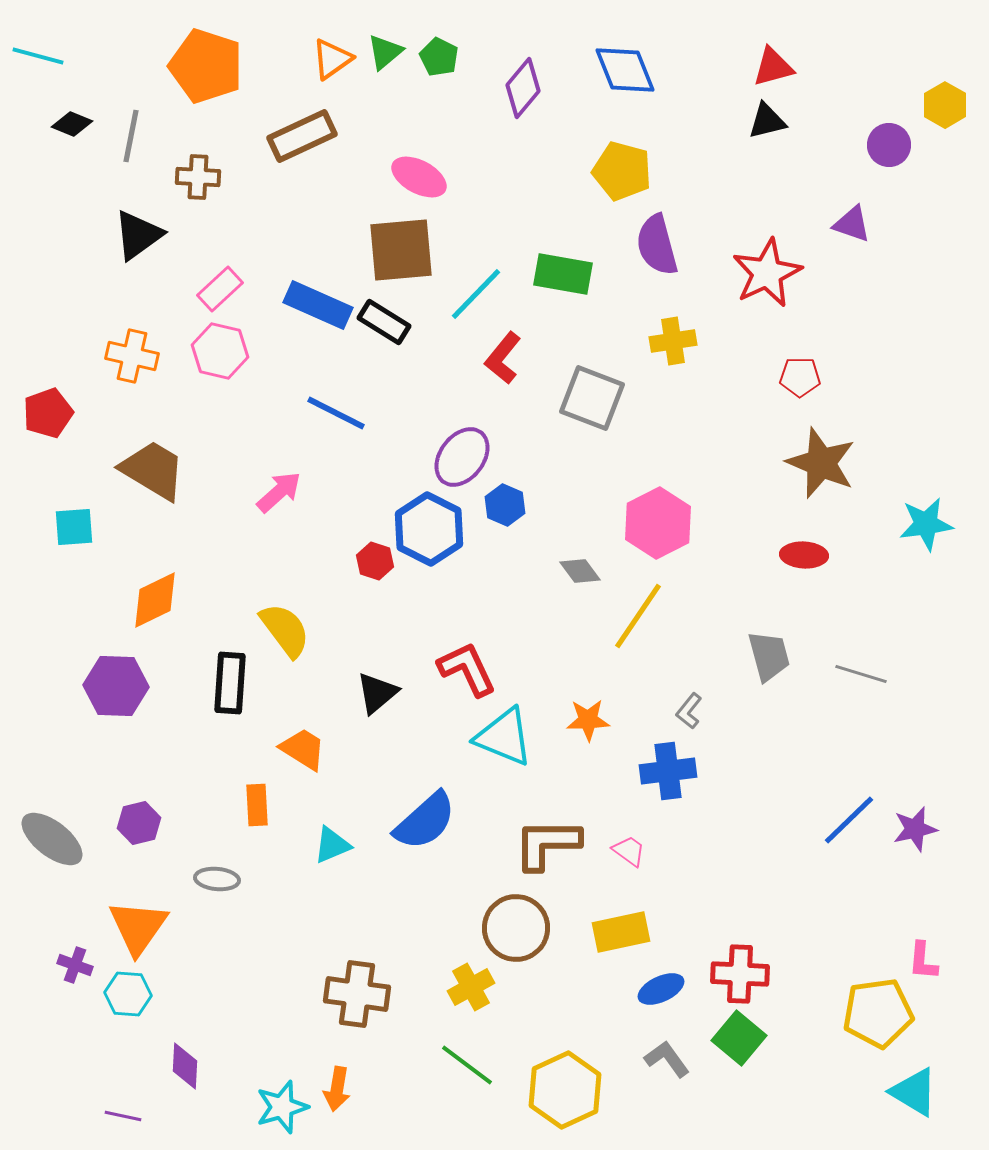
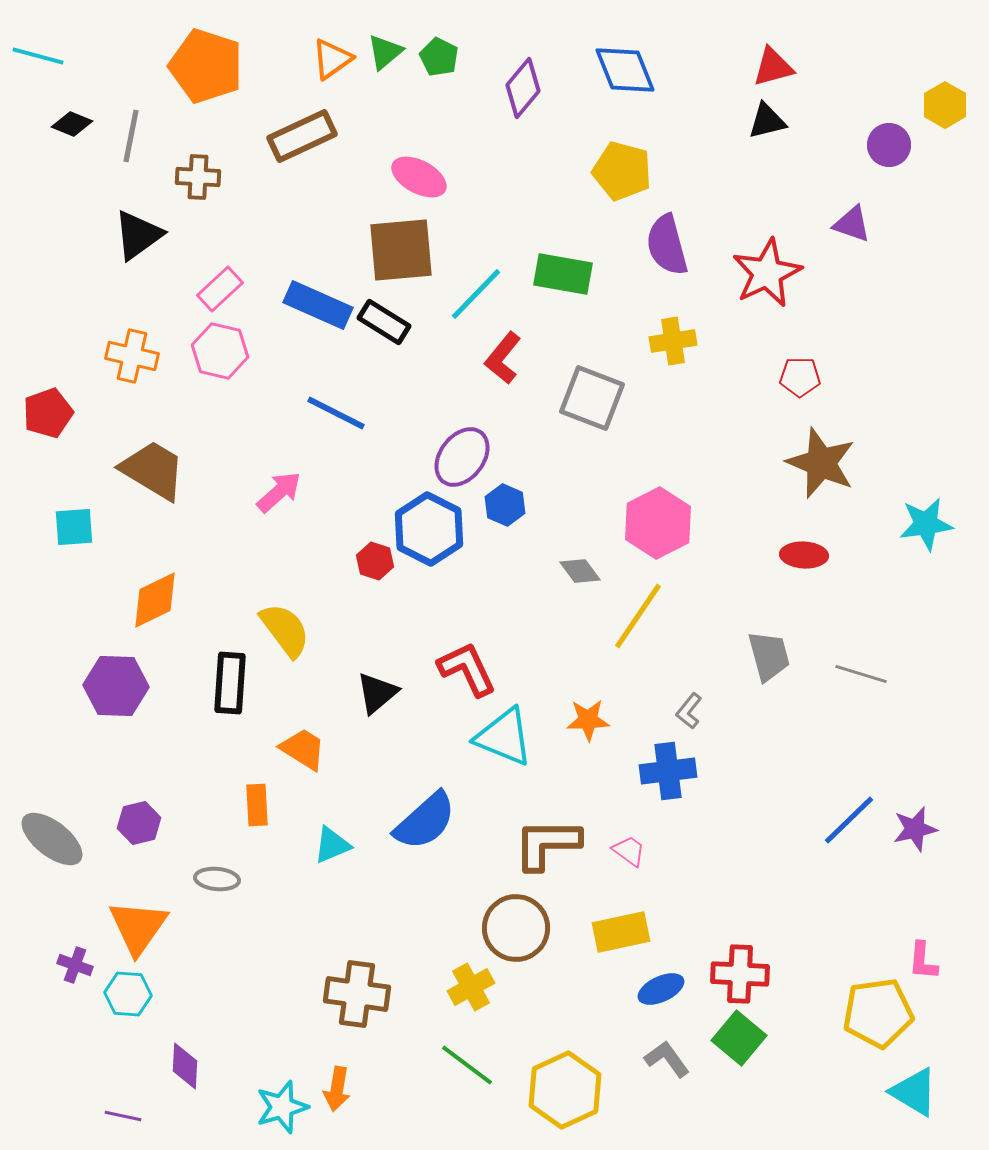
purple semicircle at (657, 245): moved 10 px right
